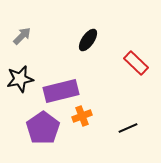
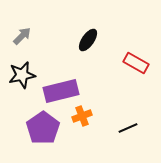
red rectangle: rotated 15 degrees counterclockwise
black star: moved 2 px right, 4 px up
